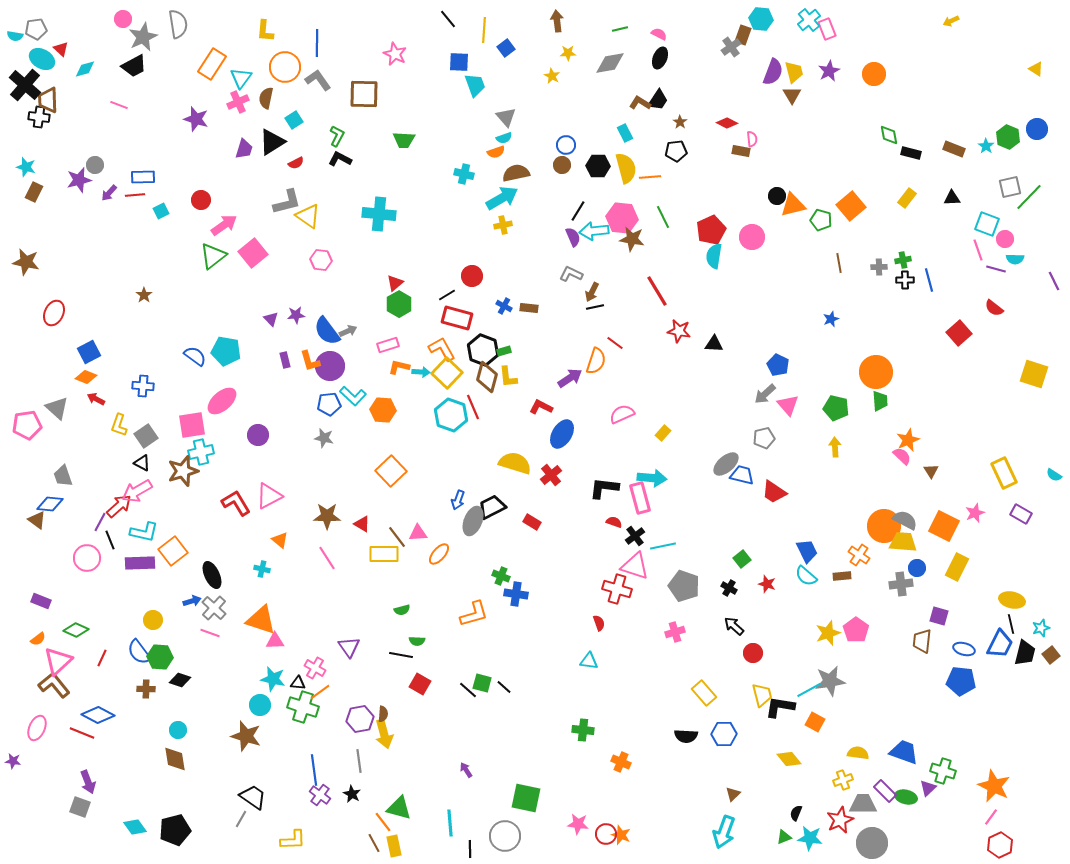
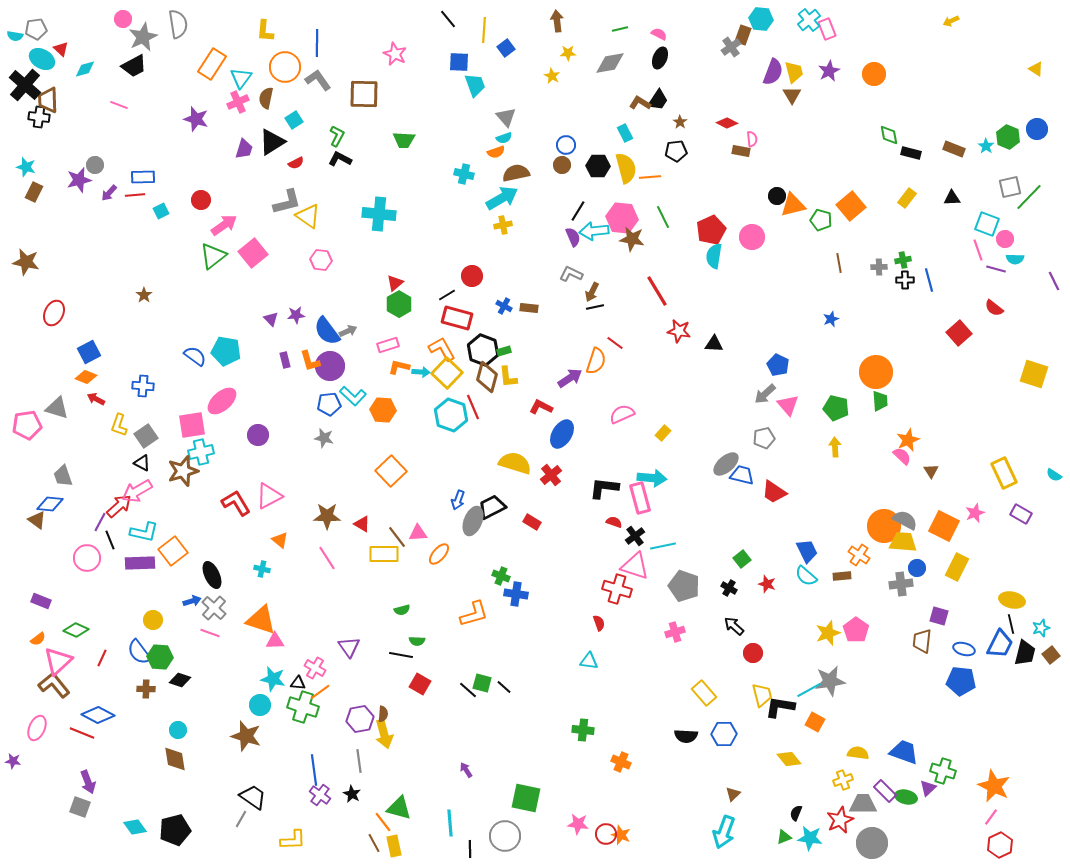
gray triangle at (57, 408): rotated 25 degrees counterclockwise
